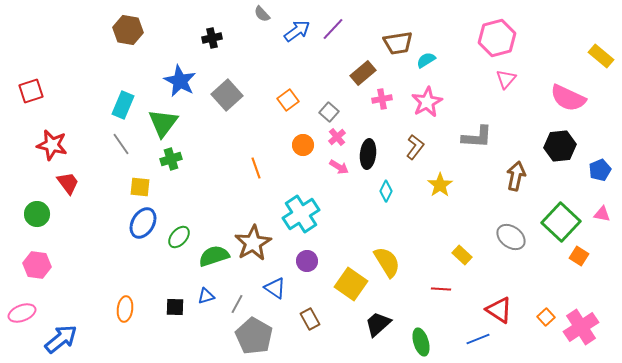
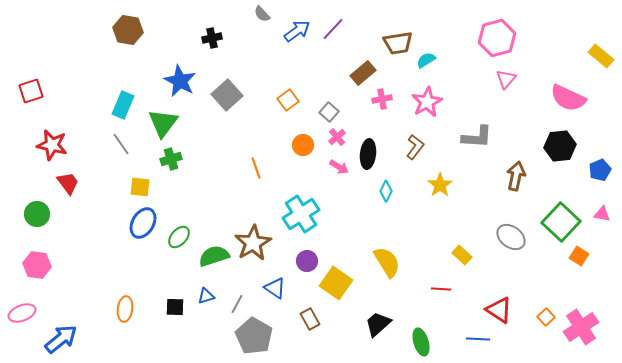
yellow square at (351, 284): moved 15 px left, 1 px up
blue line at (478, 339): rotated 25 degrees clockwise
